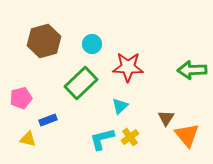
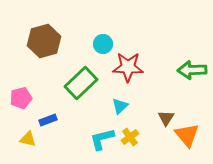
cyan circle: moved 11 px right
